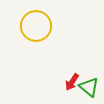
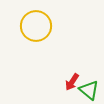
green triangle: moved 3 px down
